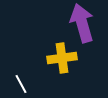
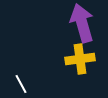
yellow cross: moved 18 px right, 1 px down
